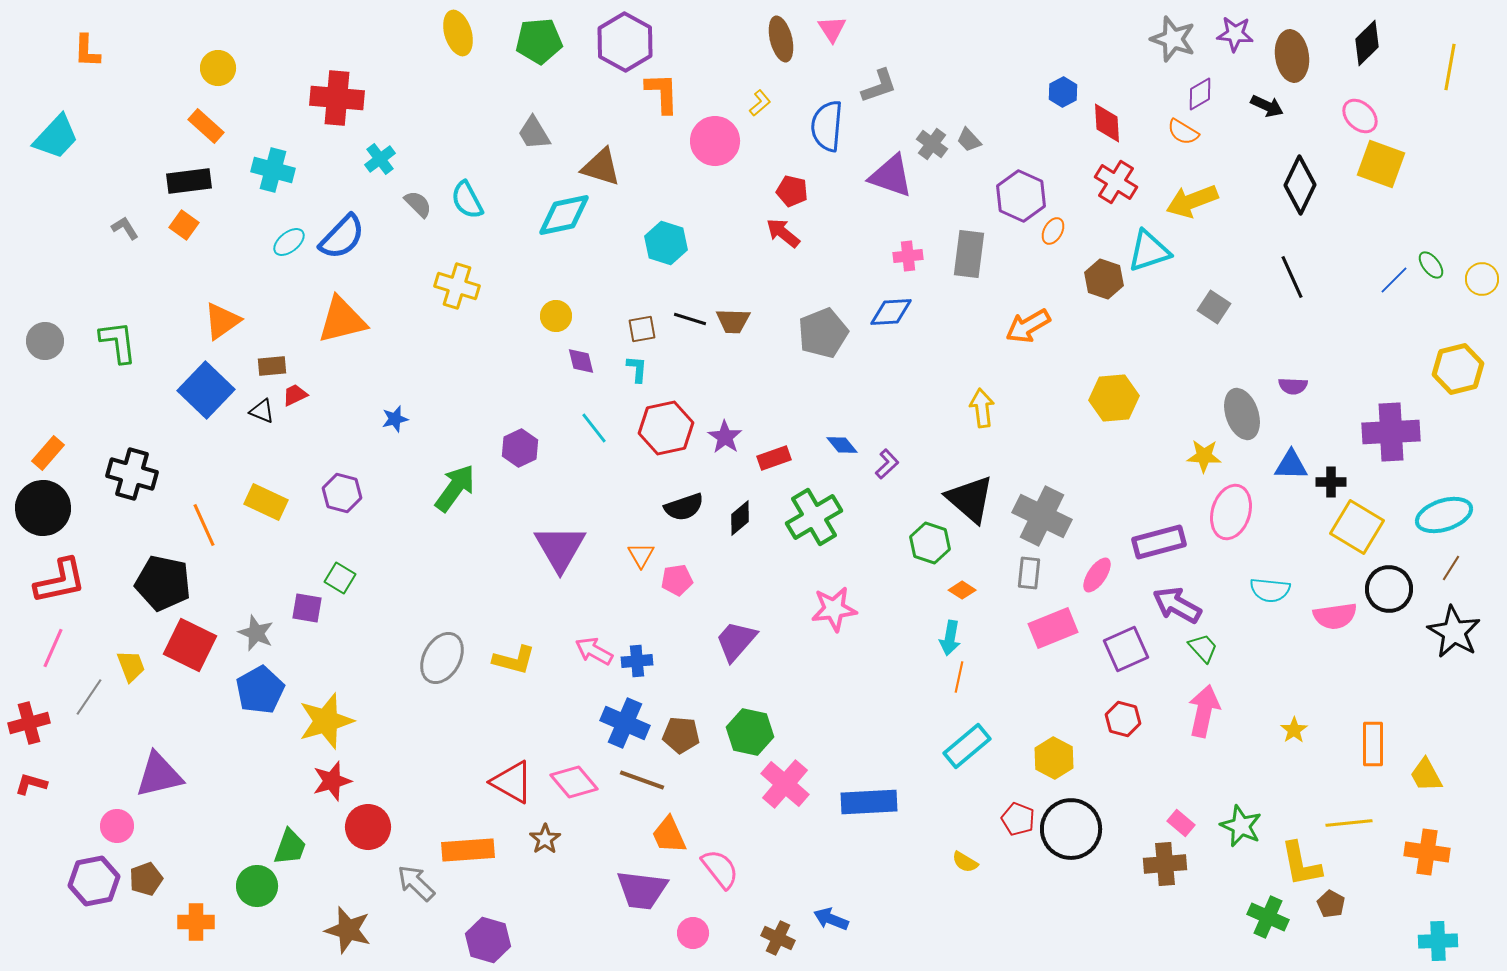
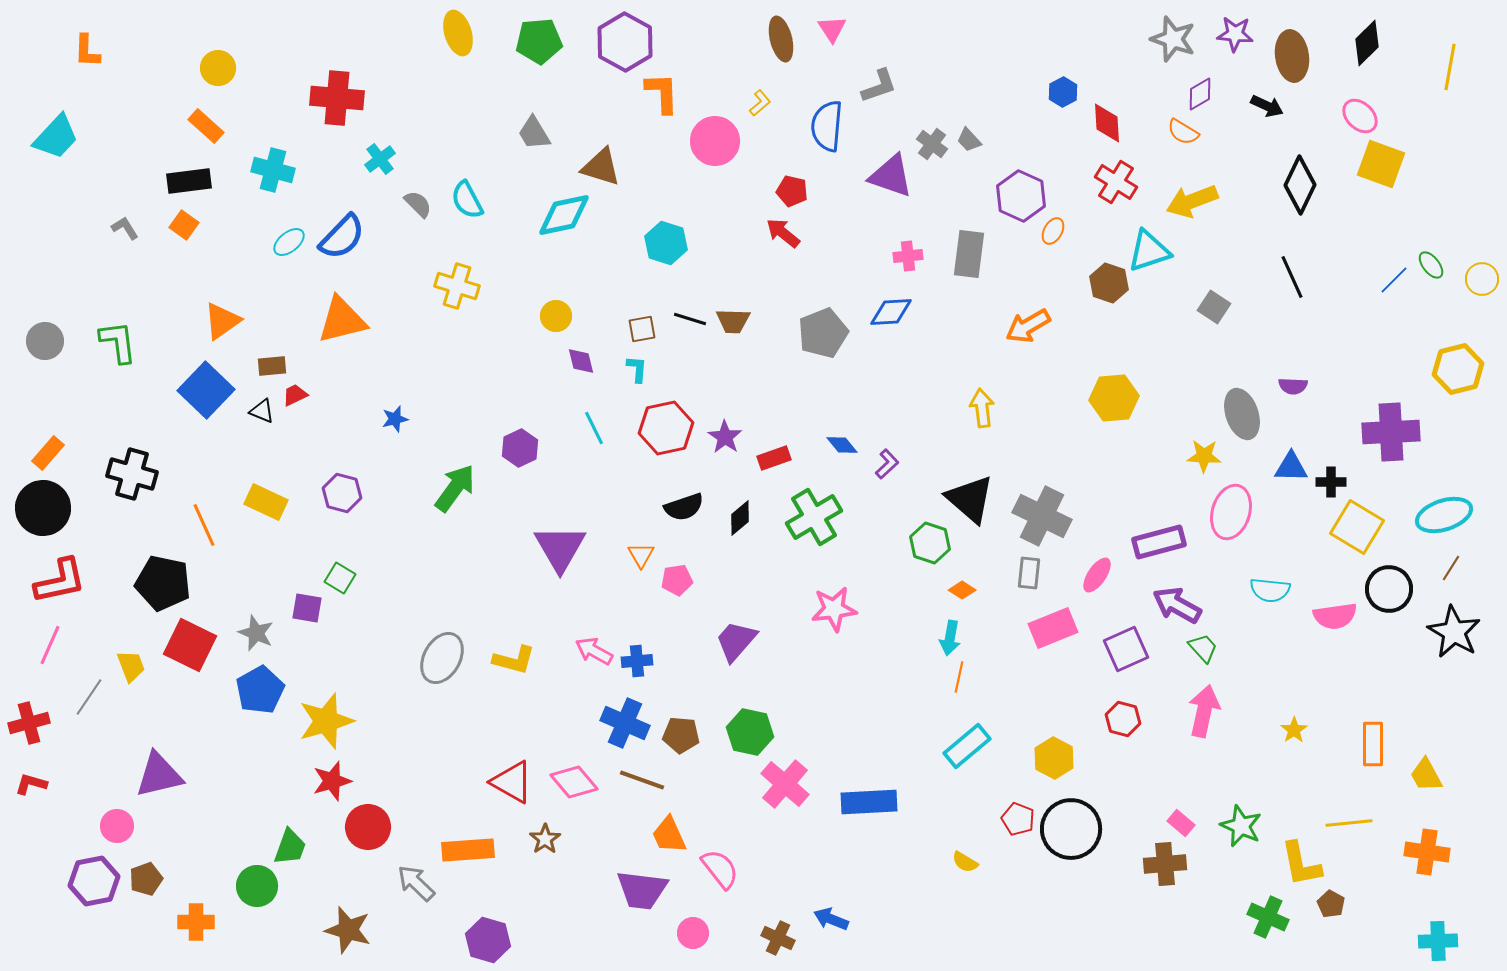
brown hexagon at (1104, 279): moved 5 px right, 4 px down
cyan line at (594, 428): rotated 12 degrees clockwise
blue triangle at (1291, 465): moved 2 px down
pink line at (53, 648): moved 3 px left, 3 px up
